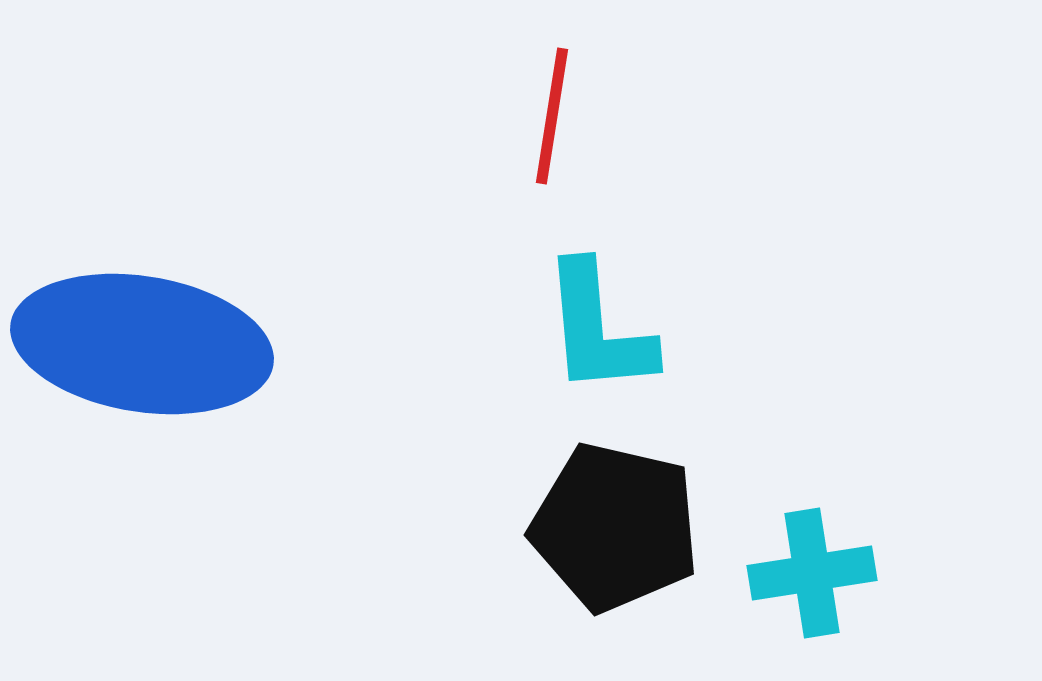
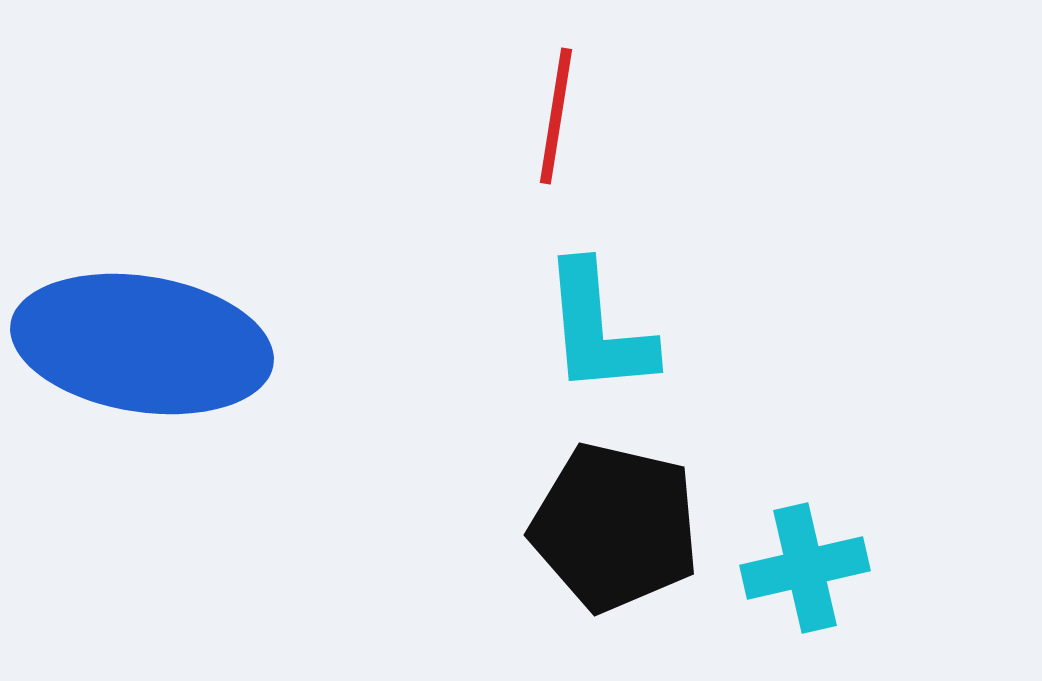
red line: moved 4 px right
cyan cross: moved 7 px left, 5 px up; rotated 4 degrees counterclockwise
